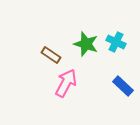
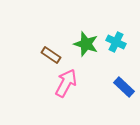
blue rectangle: moved 1 px right, 1 px down
